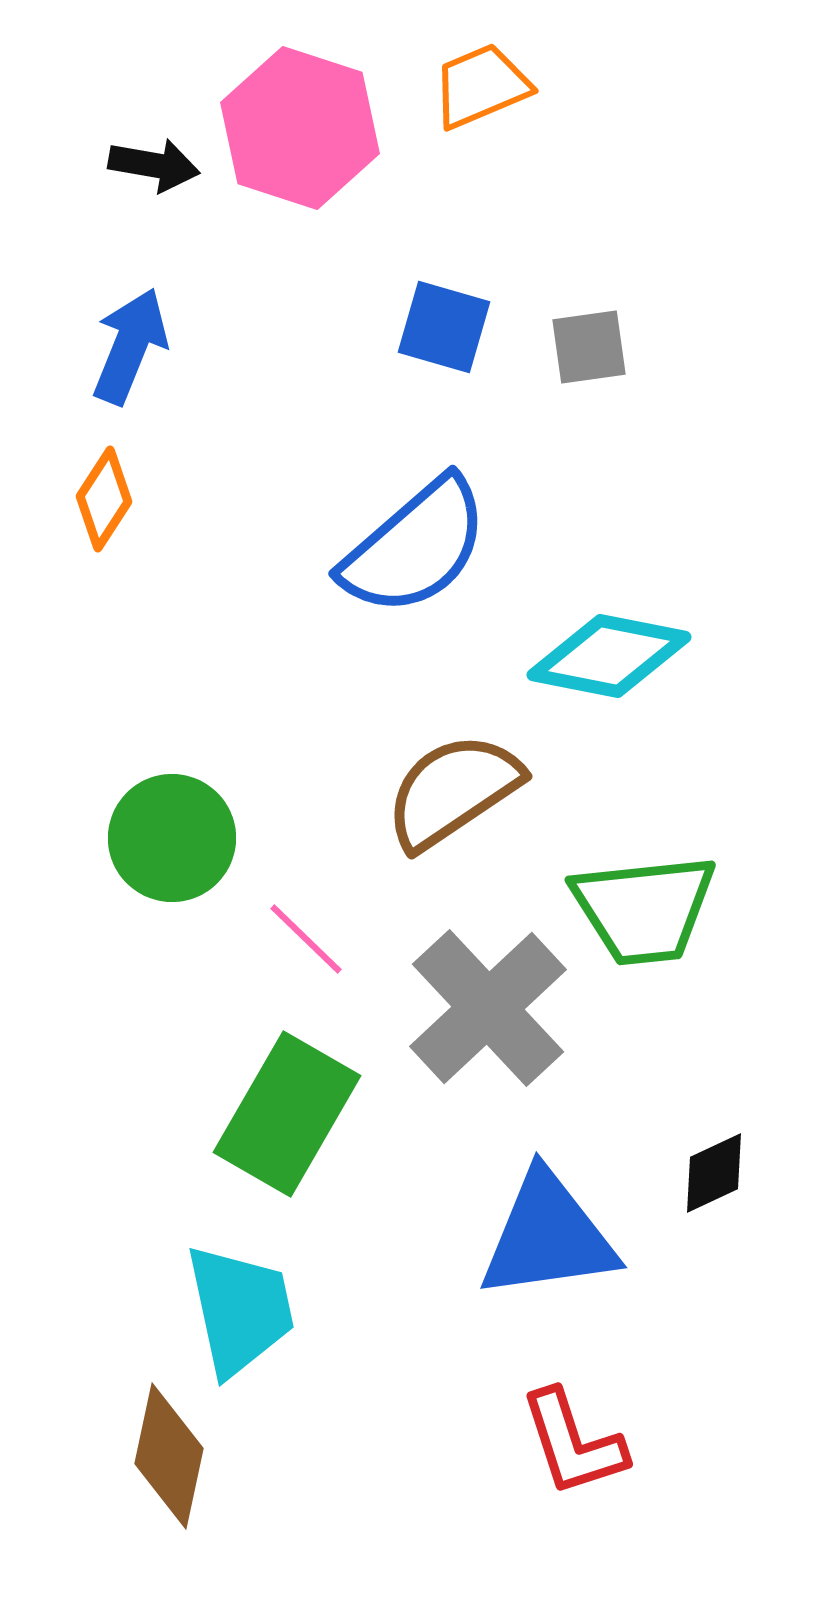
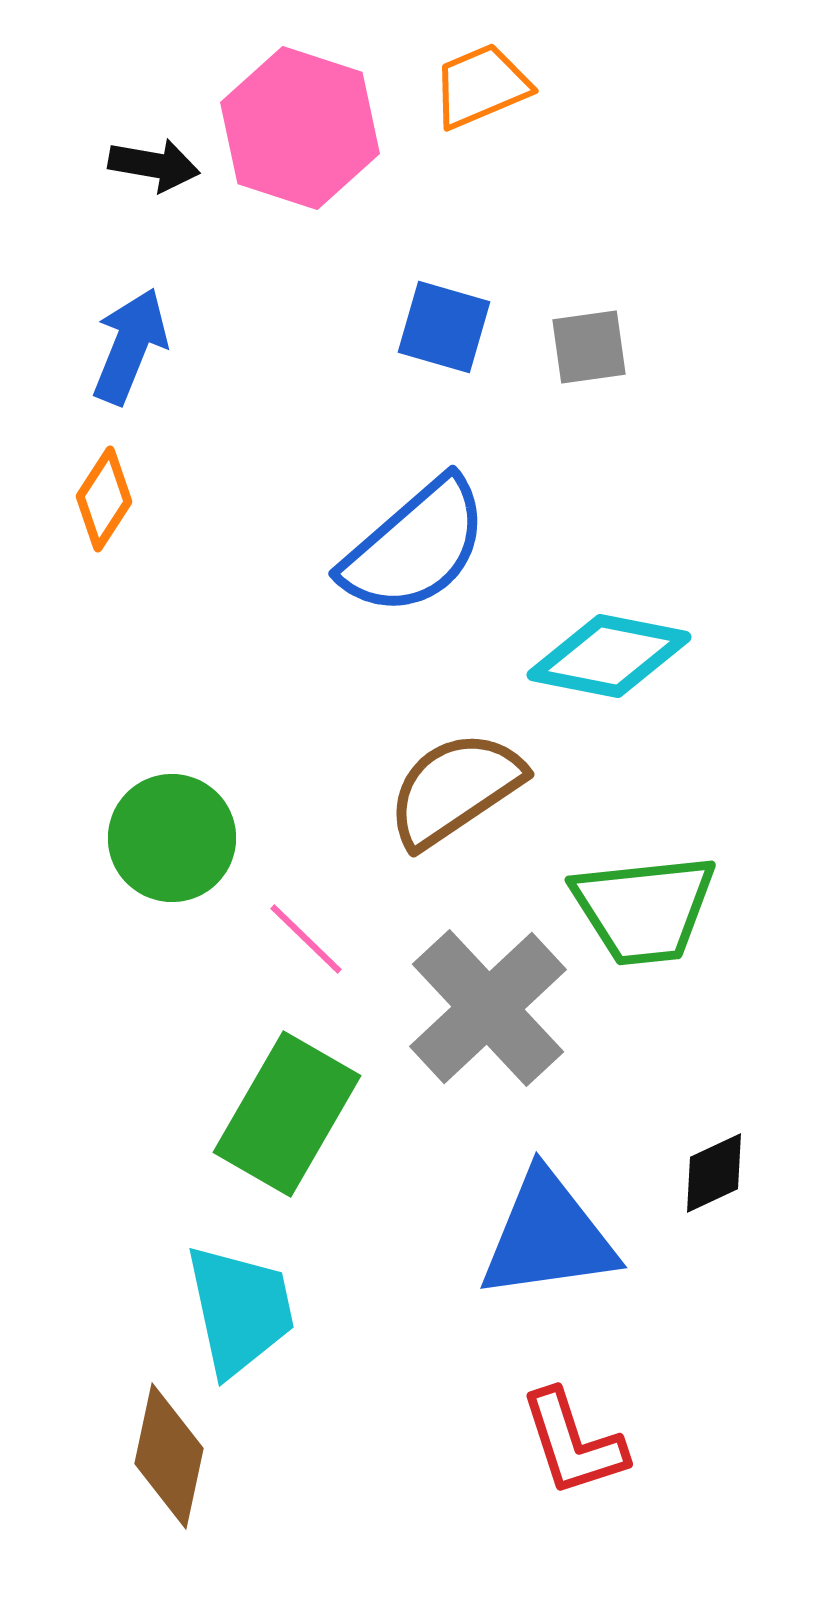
brown semicircle: moved 2 px right, 2 px up
